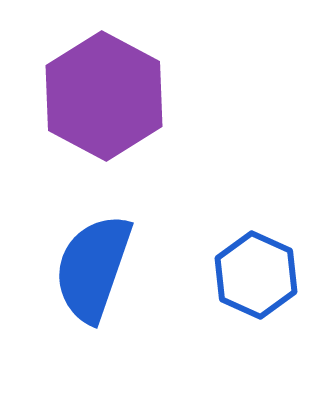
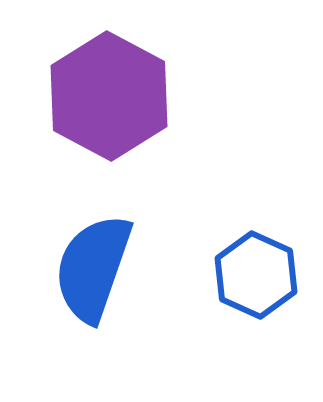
purple hexagon: moved 5 px right
